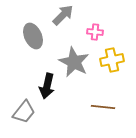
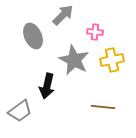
gray star: moved 2 px up
gray trapezoid: moved 4 px left, 1 px up; rotated 15 degrees clockwise
